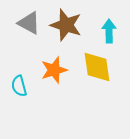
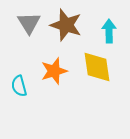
gray triangle: rotated 30 degrees clockwise
orange star: moved 1 px down
